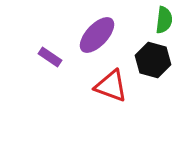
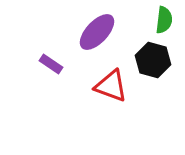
purple ellipse: moved 3 px up
purple rectangle: moved 1 px right, 7 px down
